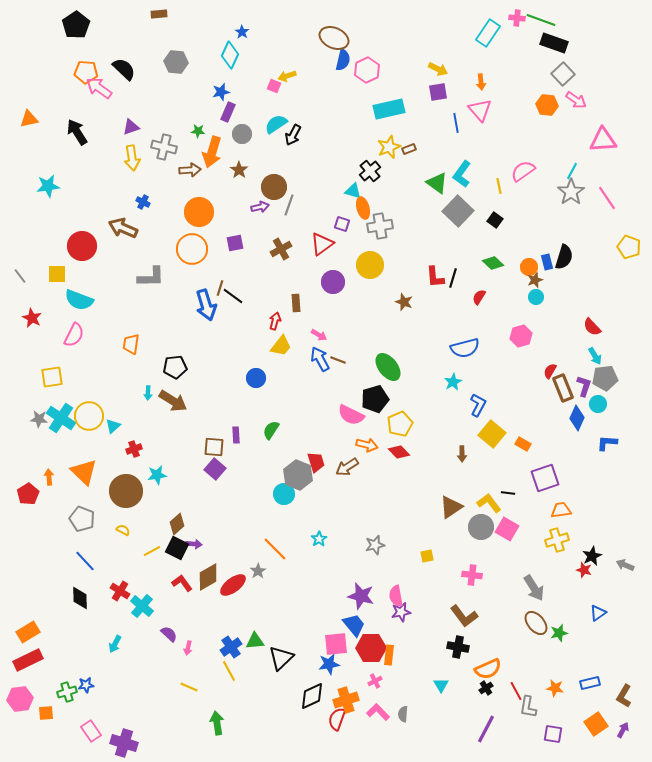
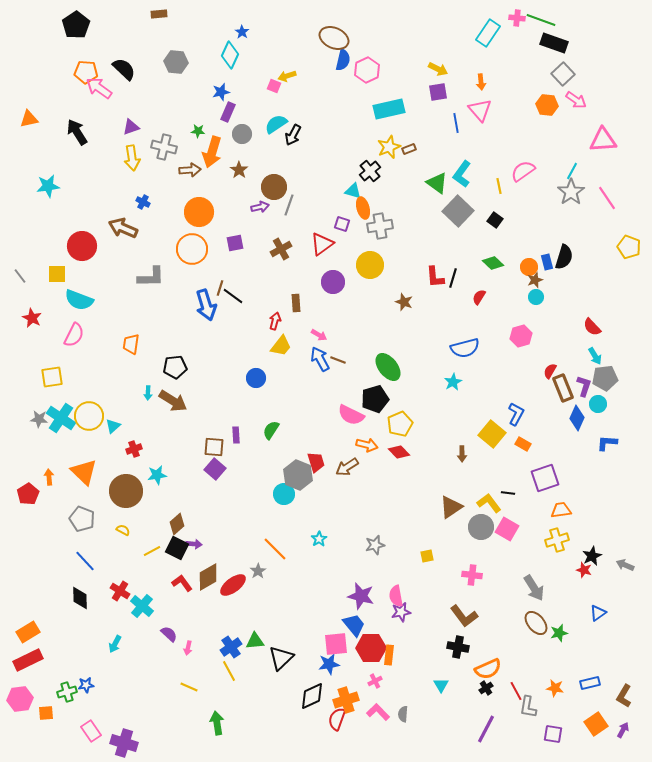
blue L-shape at (478, 405): moved 38 px right, 9 px down
